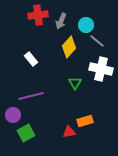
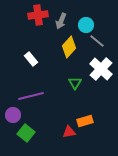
white cross: rotated 30 degrees clockwise
green square: rotated 24 degrees counterclockwise
